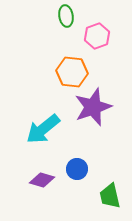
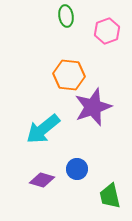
pink hexagon: moved 10 px right, 5 px up
orange hexagon: moved 3 px left, 3 px down
